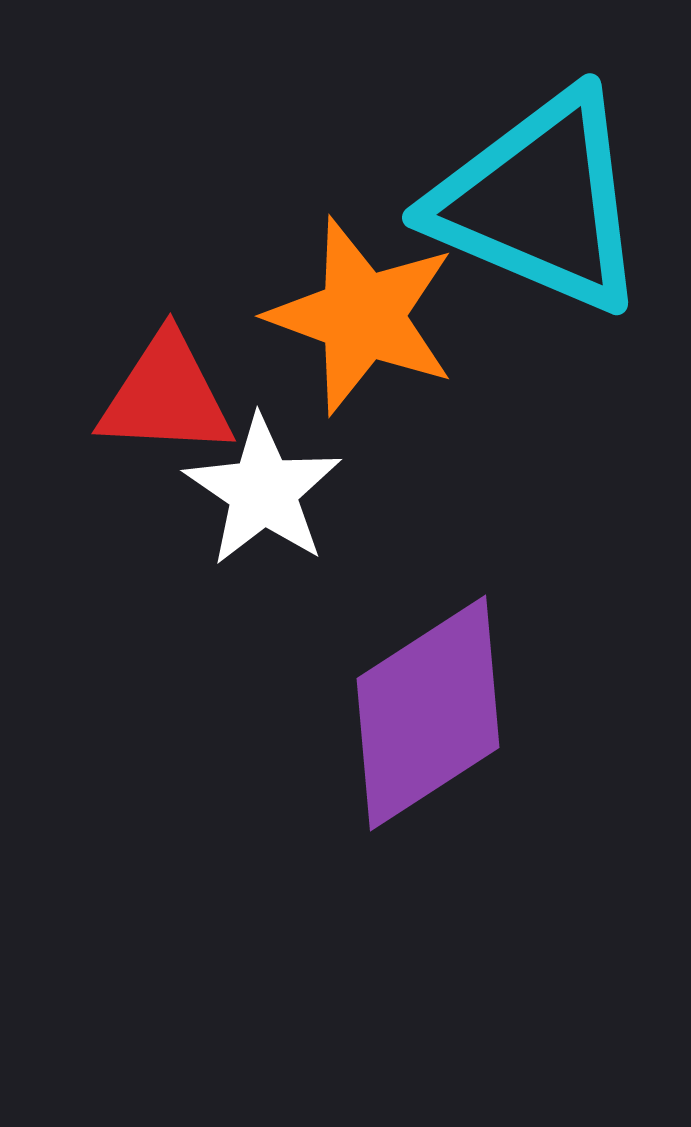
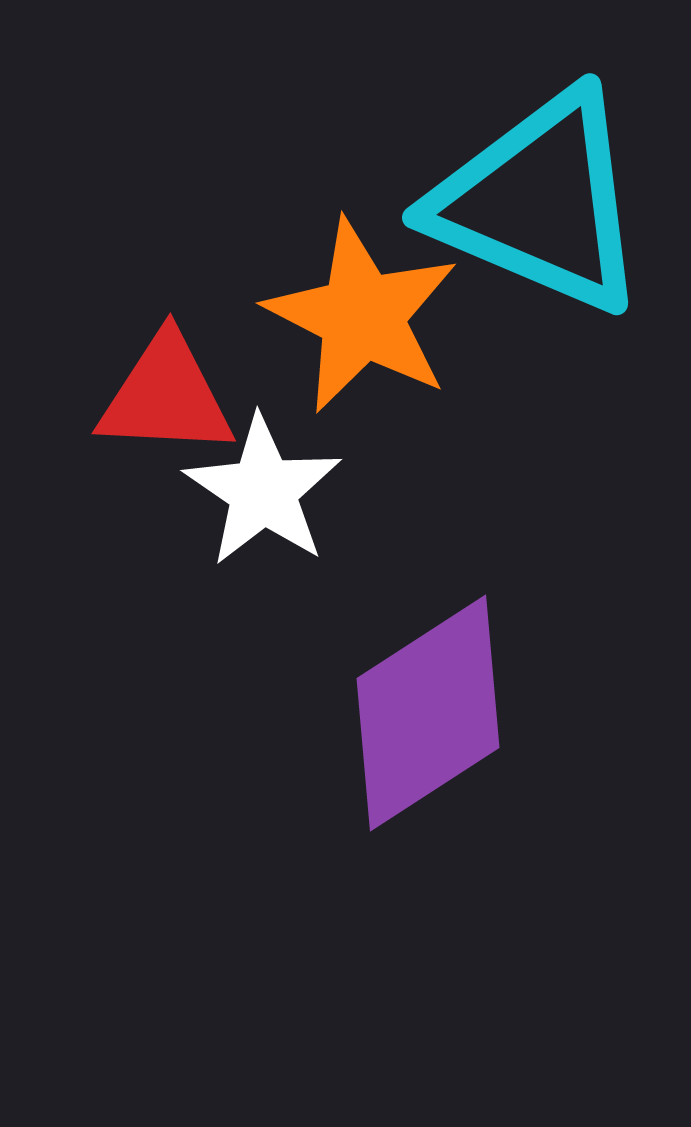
orange star: rotated 7 degrees clockwise
